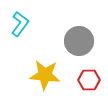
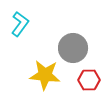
gray circle: moved 6 px left, 7 px down
